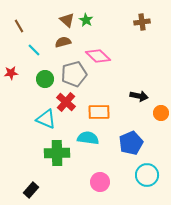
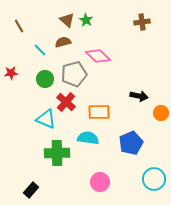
cyan line: moved 6 px right
cyan circle: moved 7 px right, 4 px down
